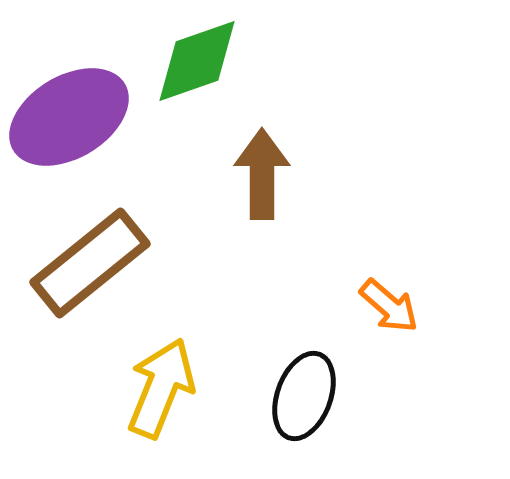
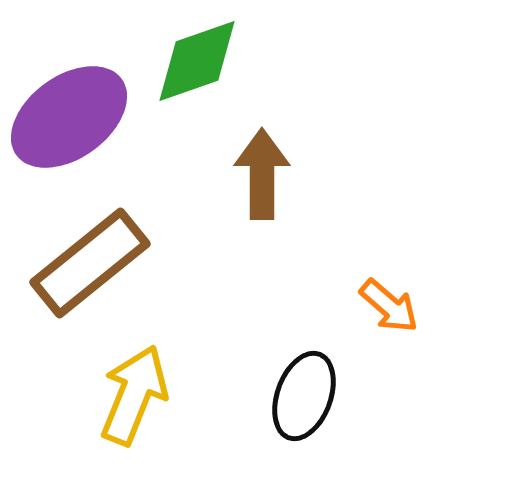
purple ellipse: rotated 5 degrees counterclockwise
yellow arrow: moved 27 px left, 7 px down
